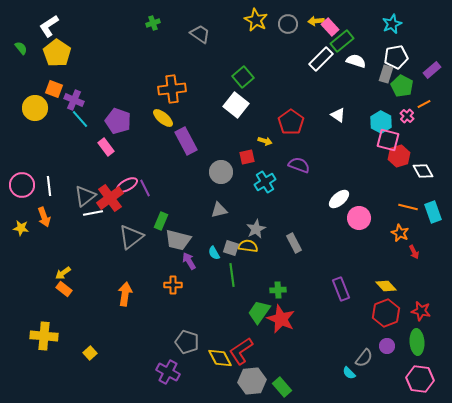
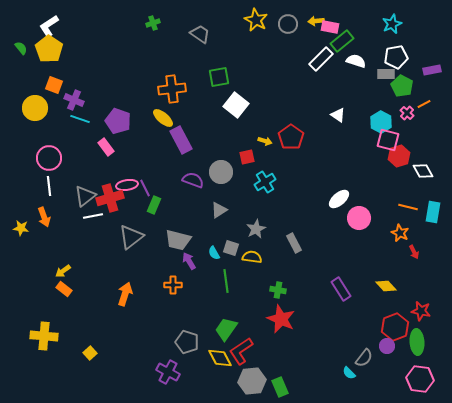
pink rectangle at (330, 27): rotated 36 degrees counterclockwise
yellow pentagon at (57, 53): moved 8 px left, 4 px up
purple rectangle at (432, 70): rotated 30 degrees clockwise
gray rectangle at (386, 74): rotated 72 degrees clockwise
green square at (243, 77): moved 24 px left; rotated 30 degrees clockwise
orange square at (54, 89): moved 4 px up
pink cross at (407, 116): moved 3 px up
cyan line at (80, 119): rotated 30 degrees counterclockwise
red pentagon at (291, 122): moved 15 px down
purple rectangle at (186, 141): moved 5 px left, 1 px up
purple semicircle at (299, 165): moved 106 px left, 15 px down
pink circle at (22, 185): moved 27 px right, 27 px up
pink ellipse at (127, 185): rotated 20 degrees clockwise
red cross at (110, 198): rotated 20 degrees clockwise
gray triangle at (219, 210): rotated 18 degrees counterclockwise
cyan rectangle at (433, 212): rotated 30 degrees clockwise
white line at (93, 213): moved 3 px down
green rectangle at (161, 221): moved 7 px left, 16 px up
yellow semicircle at (248, 246): moved 4 px right, 11 px down
yellow arrow at (63, 273): moved 2 px up
green line at (232, 275): moved 6 px left, 6 px down
purple rectangle at (341, 289): rotated 10 degrees counterclockwise
green cross at (278, 290): rotated 14 degrees clockwise
orange arrow at (125, 294): rotated 10 degrees clockwise
green trapezoid at (259, 312): moved 33 px left, 17 px down
red hexagon at (386, 313): moved 9 px right, 14 px down
green rectangle at (282, 387): moved 2 px left; rotated 18 degrees clockwise
